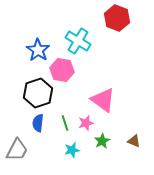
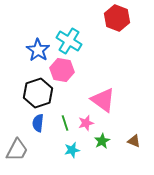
cyan cross: moved 9 px left
